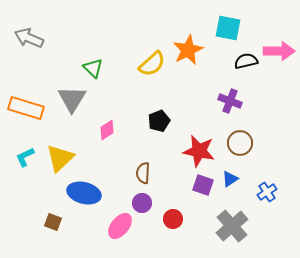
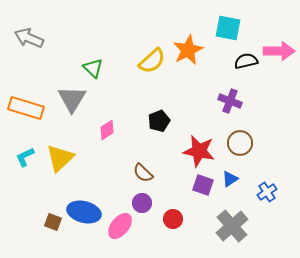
yellow semicircle: moved 3 px up
brown semicircle: rotated 50 degrees counterclockwise
blue ellipse: moved 19 px down
